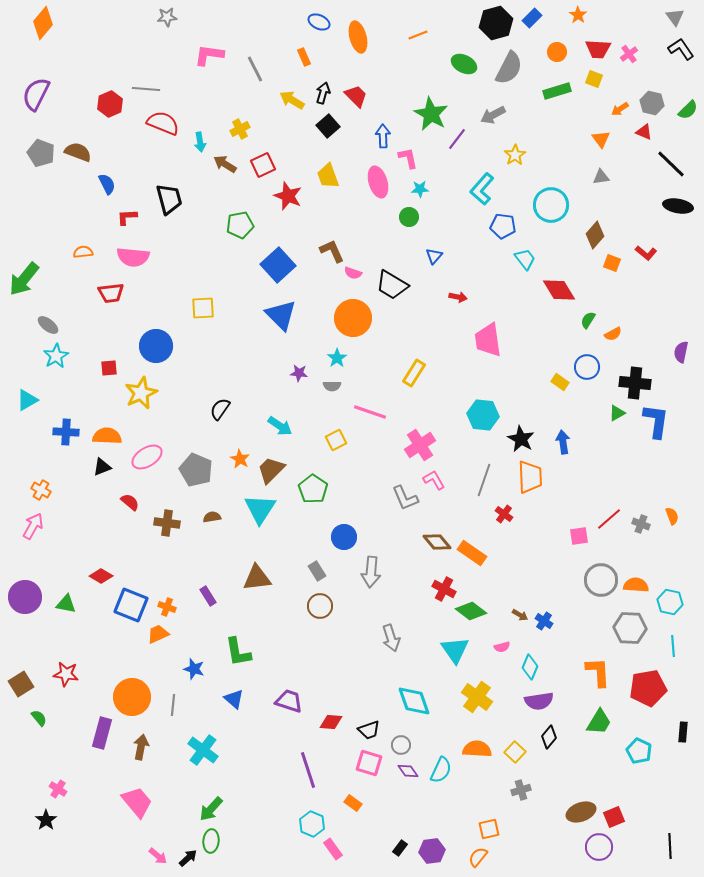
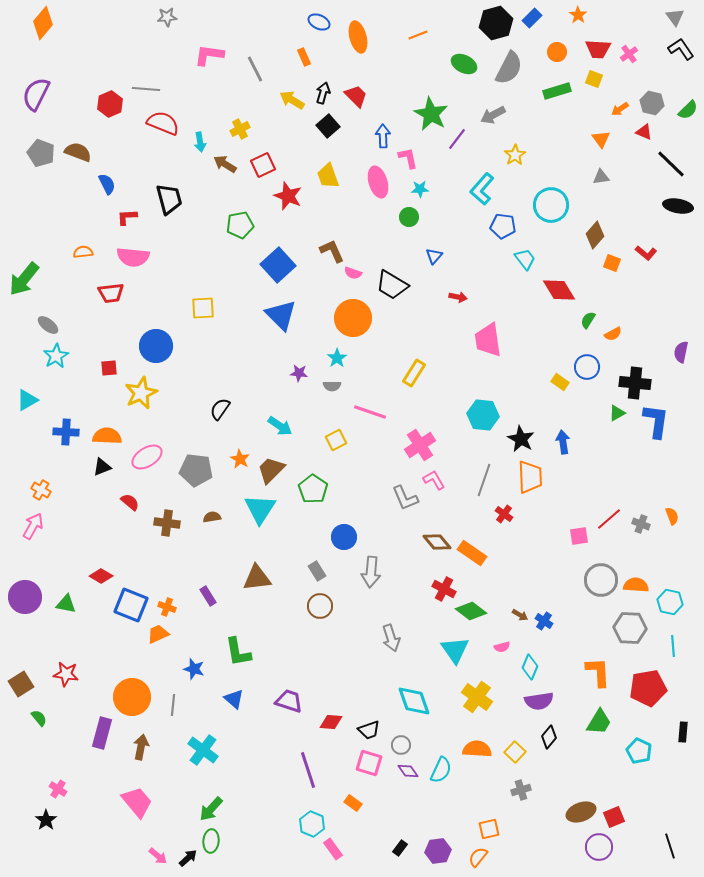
gray pentagon at (196, 470): rotated 16 degrees counterclockwise
black line at (670, 846): rotated 15 degrees counterclockwise
purple hexagon at (432, 851): moved 6 px right
